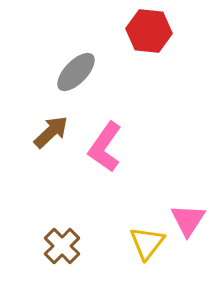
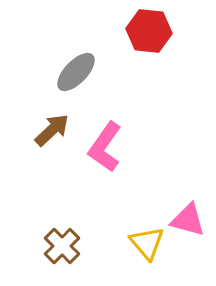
brown arrow: moved 1 px right, 2 px up
pink triangle: rotated 48 degrees counterclockwise
yellow triangle: rotated 18 degrees counterclockwise
